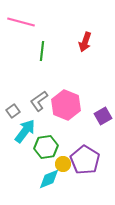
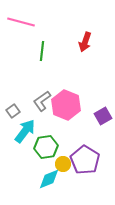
gray L-shape: moved 3 px right
